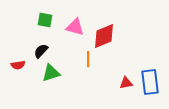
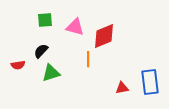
green square: rotated 14 degrees counterclockwise
red triangle: moved 4 px left, 5 px down
